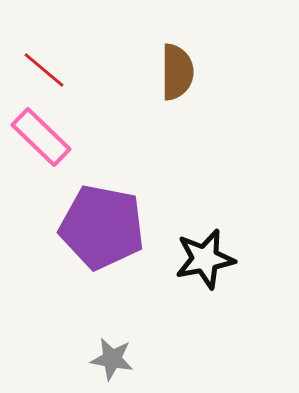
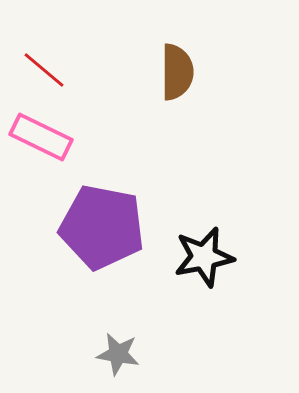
pink rectangle: rotated 18 degrees counterclockwise
black star: moved 1 px left, 2 px up
gray star: moved 6 px right, 5 px up
